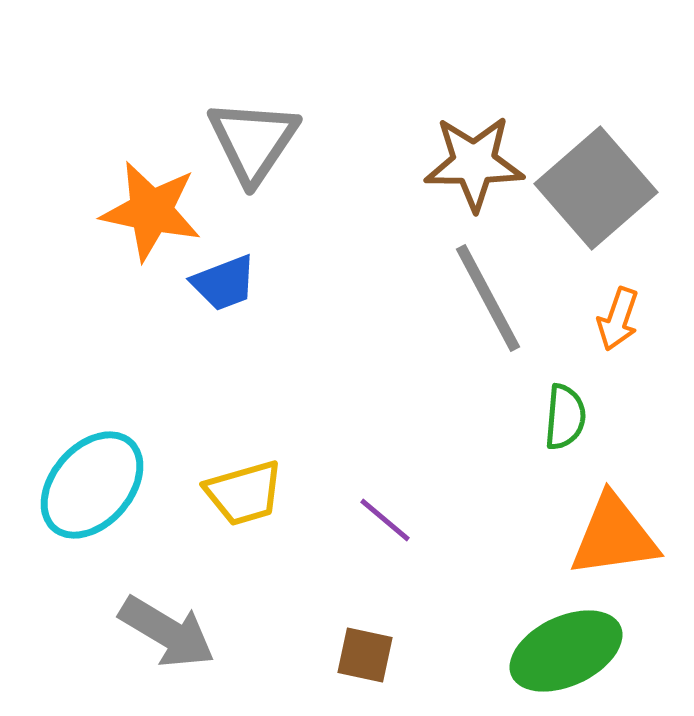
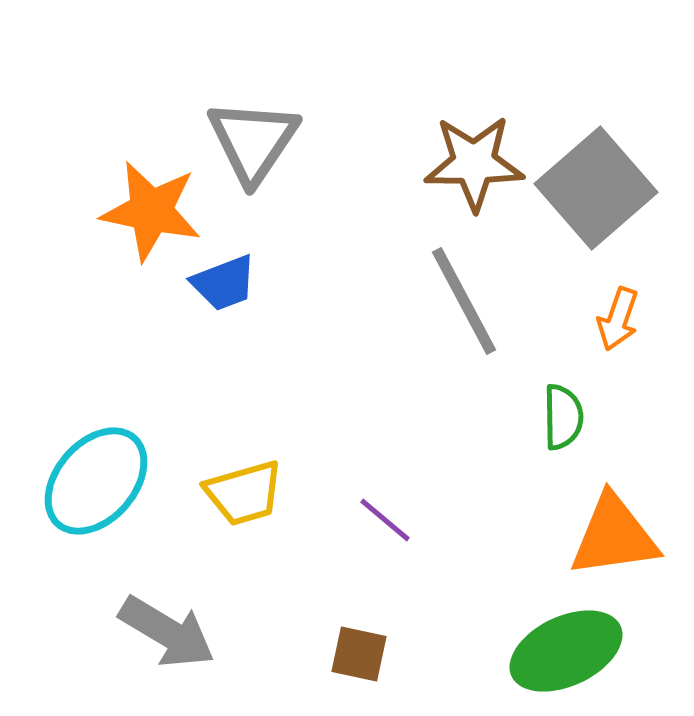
gray line: moved 24 px left, 3 px down
green semicircle: moved 2 px left; rotated 6 degrees counterclockwise
cyan ellipse: moved 4 px right, 4 px up
brown square: moved 6 px left, 1 px up
